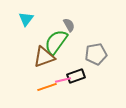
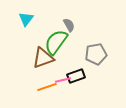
brown triangle: moved 1 px left, 1 px down
